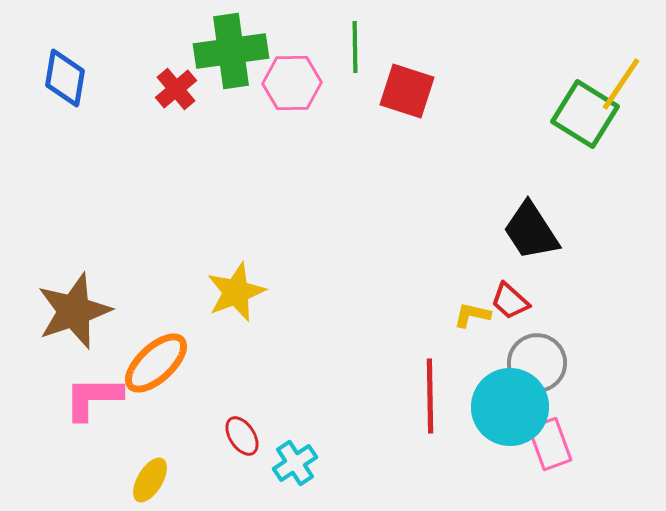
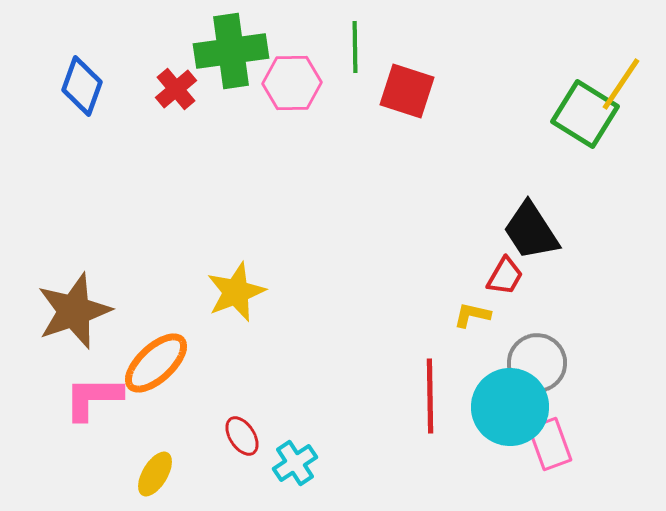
blue diamond: moved 17 px right, 8 px down; rotated 10 degrees clockwise
red trapezoid: moved 5 px left, 25 px up; rotated 102 degrees counterclockwise
yellow ellipse: moved 5 px right, 6 px up
